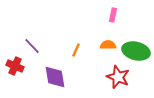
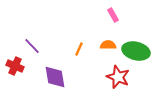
pink rectangle: rotated 40 degrees counterclockwise
orange line: moved 3 px right, 1 px up
